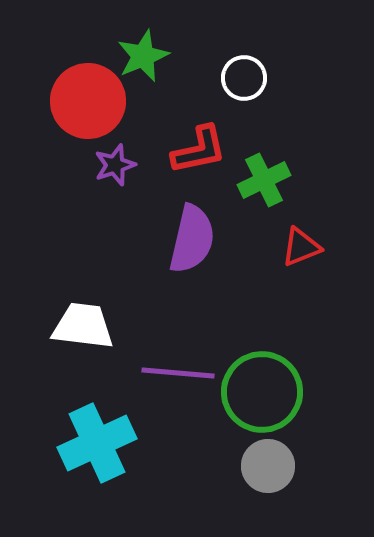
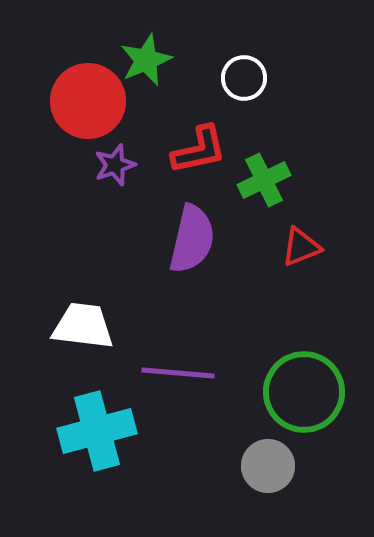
green star: moved 3 px right, 4 px down
green circle: moved 42 px right
cyan cross: moved 12 px up; rotated 10 degrees clockwise
